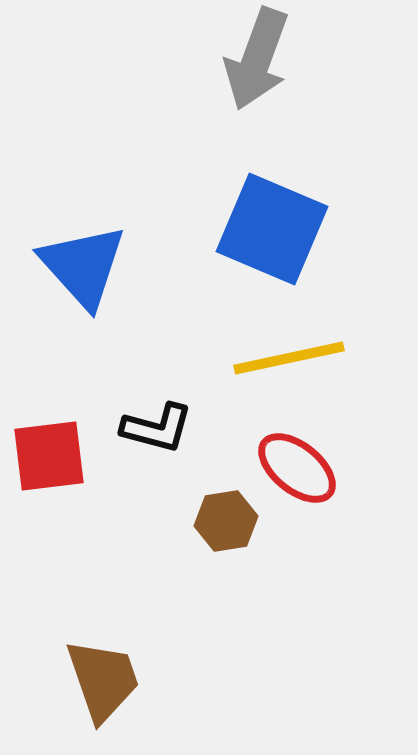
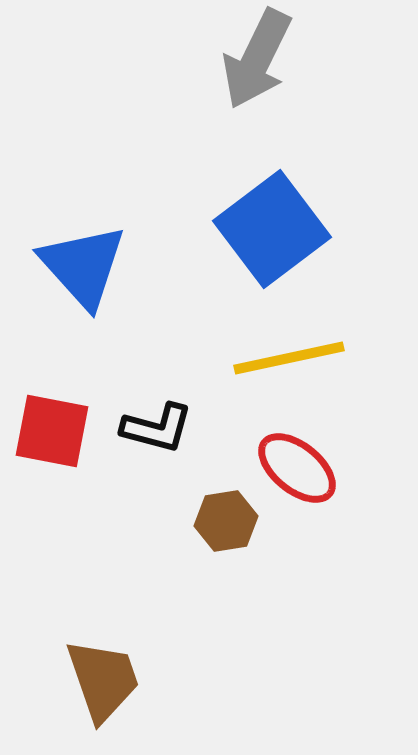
gray arrow: rotated 6 degrees clockwise
blue square: rotated 30 degrees clockwise
red square: moved 3 px right, 25 px up; rotated 18 degrees clockwise
